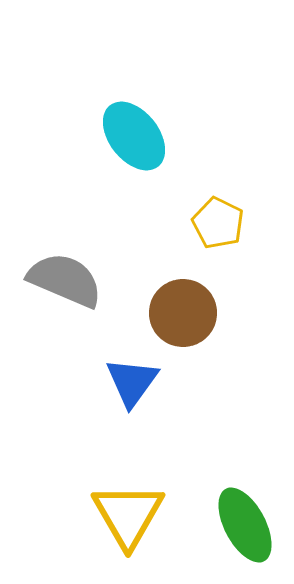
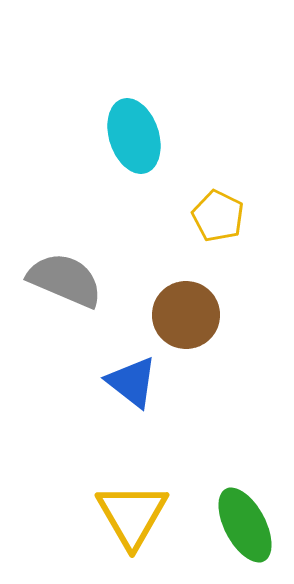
cyan ellipse: rotated 20 degrees clockwise
yellow pentagon: moved 7 px up
brown circle: moved 3 px right, 2 px down
blue triangle: rotated 28 degrees counterclockwise
yellow triangle: moved 4 px right
